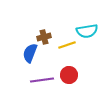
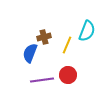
cyan semicircle: rotated 60 degrees counterclockwise
yellow line: rotated 48 degrees counterclockwise
red circle: moved 1 px left
